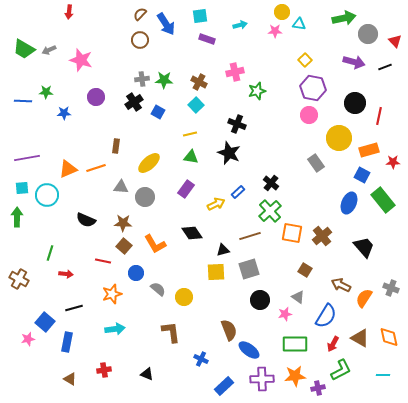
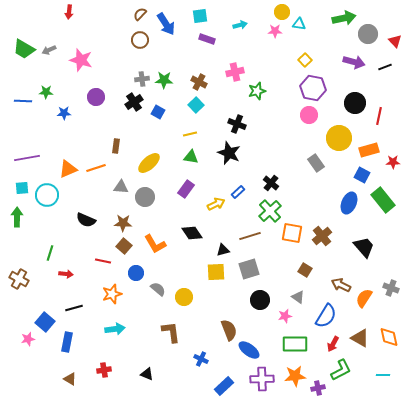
pink star at (285, 314): moved 2 px down
